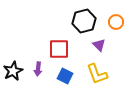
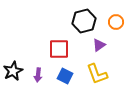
purple triangle: rotated 40 degrees clockwise
purple arrow: moved 6 px down
